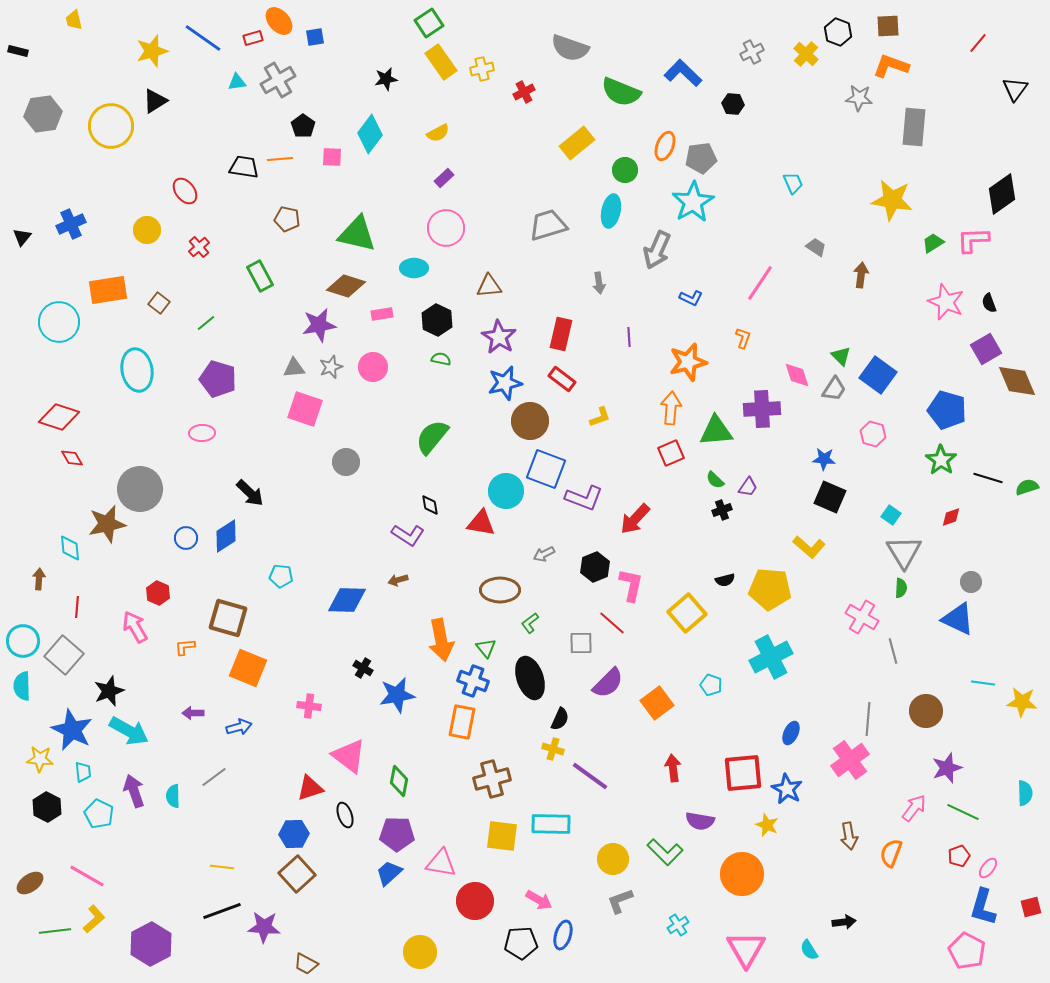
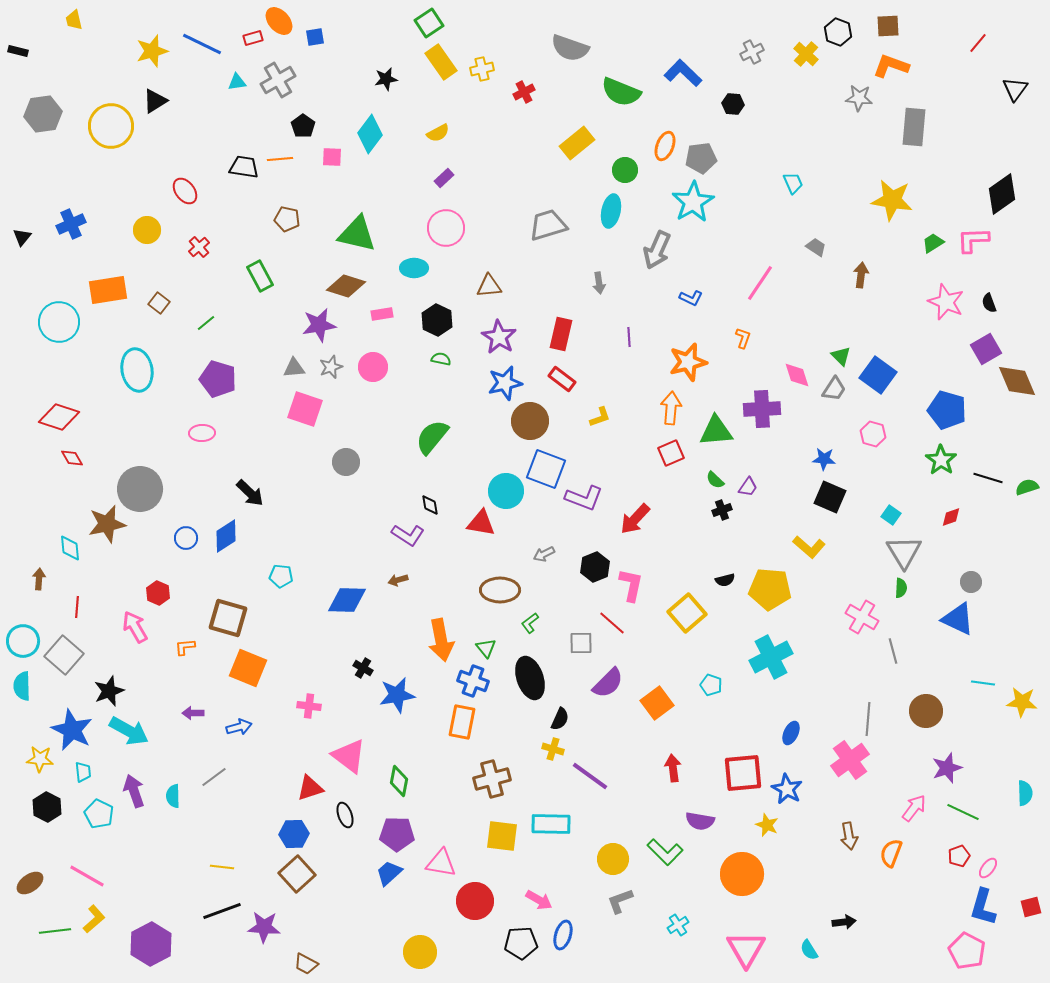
blue line at (203, 38): moved 1 px left, 6 px down; rotated 9 degrees counterclockwise
